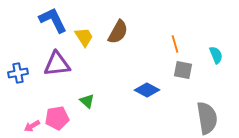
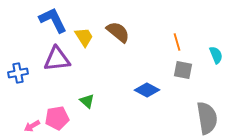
brown semicircle: rotated 80 degrees counterclockwise
orange line: moved 2 px right, 2 px up
purple triangle: moved 5 px up
